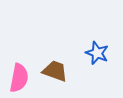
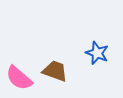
pink semicircle: rotated 120 degrees clockwise
